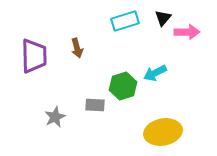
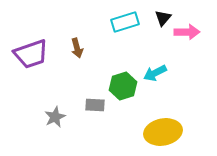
cyan rectangle: moved 1 px down
purple trapezoid: moved 3 px left, 2 px up; rotated 72 degrees clockwise
